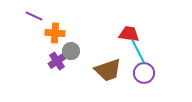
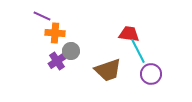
purple line: moved 8 px right
purple circle: moved 7 px right, 1 px down
